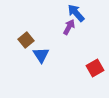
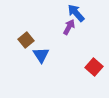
red square: moved 1 px left, 1 px up; rotated 18 degrees counterclockwise
